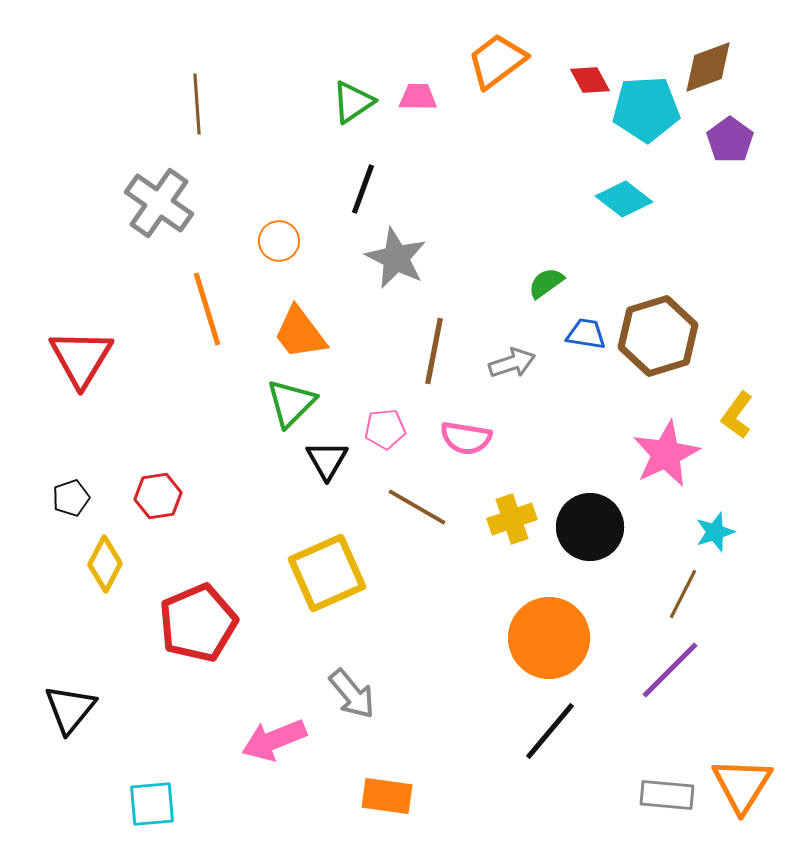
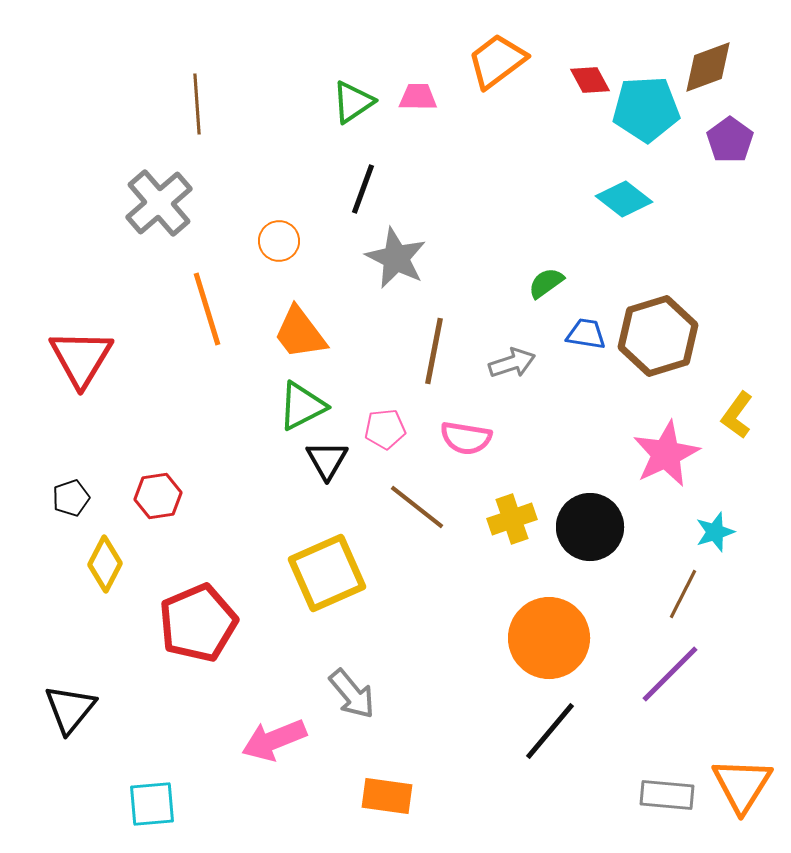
gray cross at (159, 203): rotated 14 degrees clockwise
green triangle at (291, 403): moved 11 px right, 3 px down; rotated 18 degrees clockwise
brown line at (417, 507): rotated 8 degrees clockwise
purple line at (670, 670): moved 4 px down
